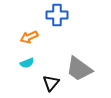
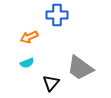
gray trapezoid: moved 1 px right, 1 px up
